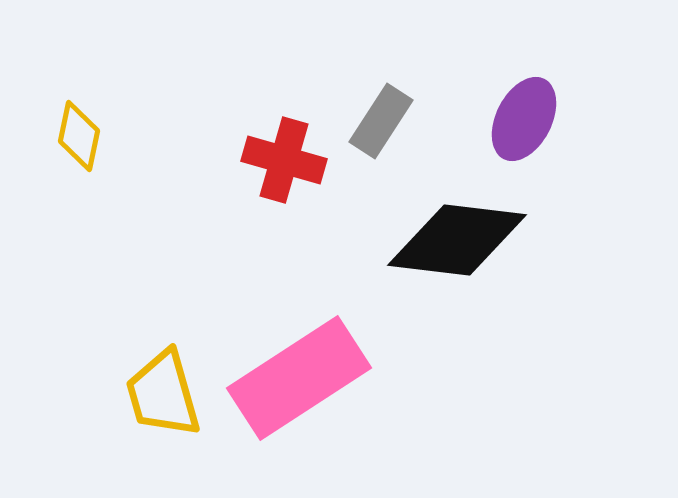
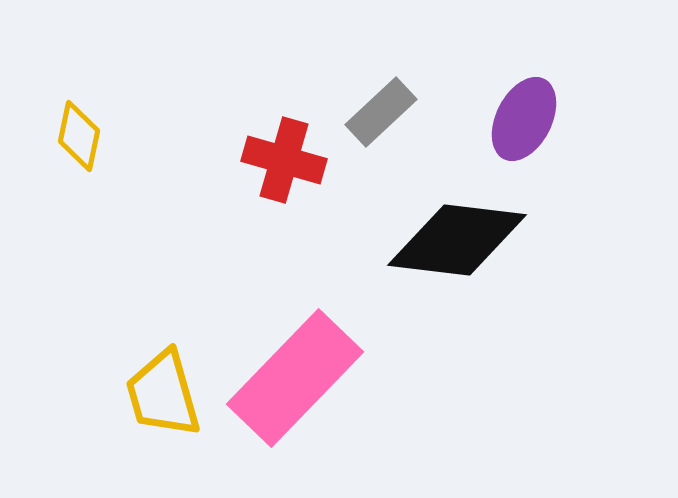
gray rectangle: moved 9 px up; rotated 14 degrees clockwise
pink rectangle: moved 4 px left; rotated 13 degrees counterclockwise
